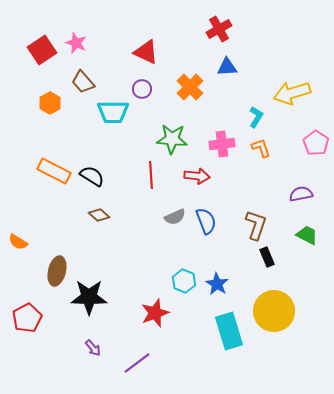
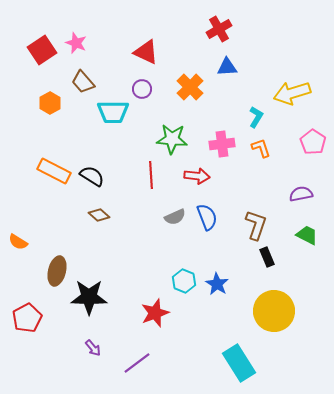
pink pentagon: moved 3 px left, 1 px up
blue semicircle: moved 1 px right, 4 px up
cyan rectangle: moved 10 px right, 32 px down; rotated 15 degrees counterclockwise
